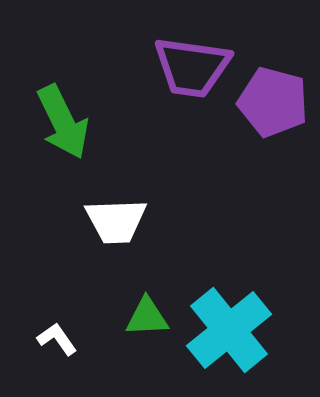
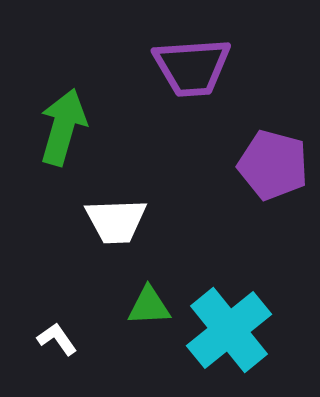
purple trapezoid: rotated 12 degrees counterclockwise
purple pentagon: moved 63 px down
green arrow: moved 5 px down; rotated 138 degrees counterclockwise
green triangle: moved 2 px right, 11 px up
